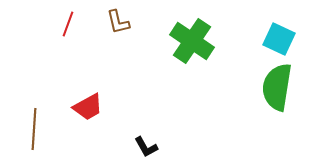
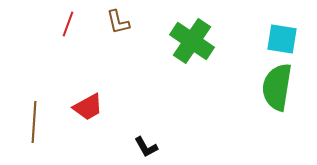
cyan square: moved 3 px right; rotated 16 degrees counterclockwise
brown line: moved 7 px up
